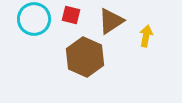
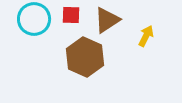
red square: rotated 12 degrees counterclockwise
brown triangle: moved 4 px left, 1 px up
yellow arrow: rotated 15 degrees clockwise
